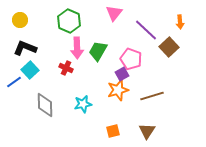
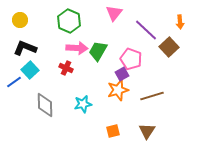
pink arrow: rotated 85 degrees counterclockwise
